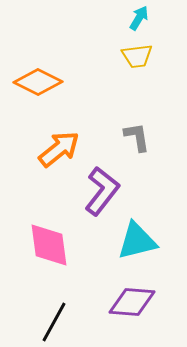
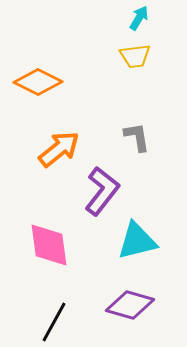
yellow trapezoid: moved 2 px left
purple diamond: moved 2 px left, 3 px down; rotated 12 degrees clockwise
